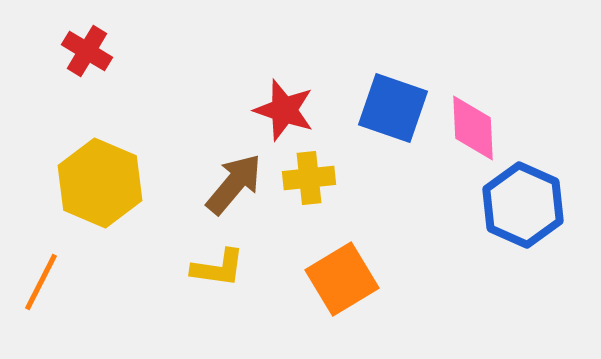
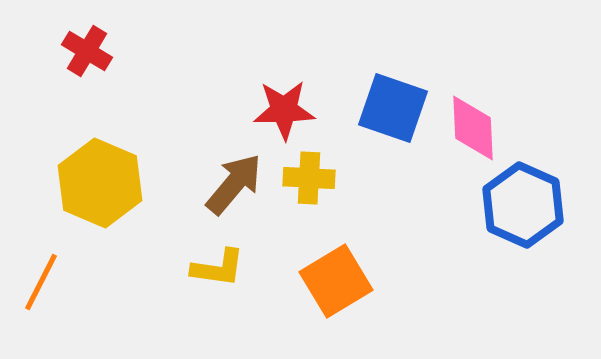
red star: rotated 20 degrees counterclockwise
yellow cross: rotated 9 degrees clockwise
orange square: moved 6 px left, 2 px down
